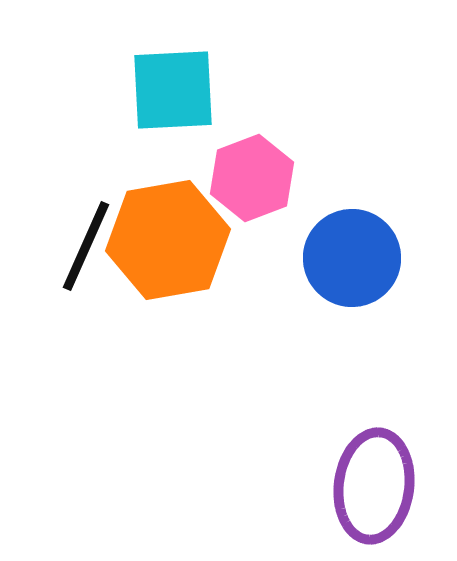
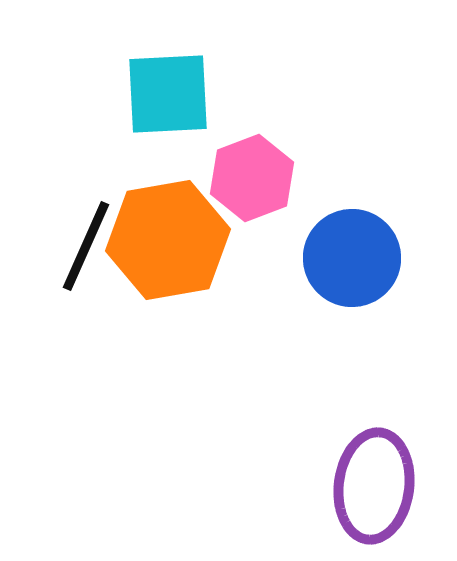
cyan square: moved 5 px left, 4 px down
